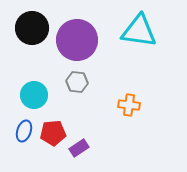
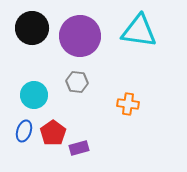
purple circle: moved 3 px right, 4 px up
orange cross: moved 1 px left, 1 px up
red pentagon: rotated 30 degrees counterclockwise
purple rectangle: rotated 18 degrees clockwise
